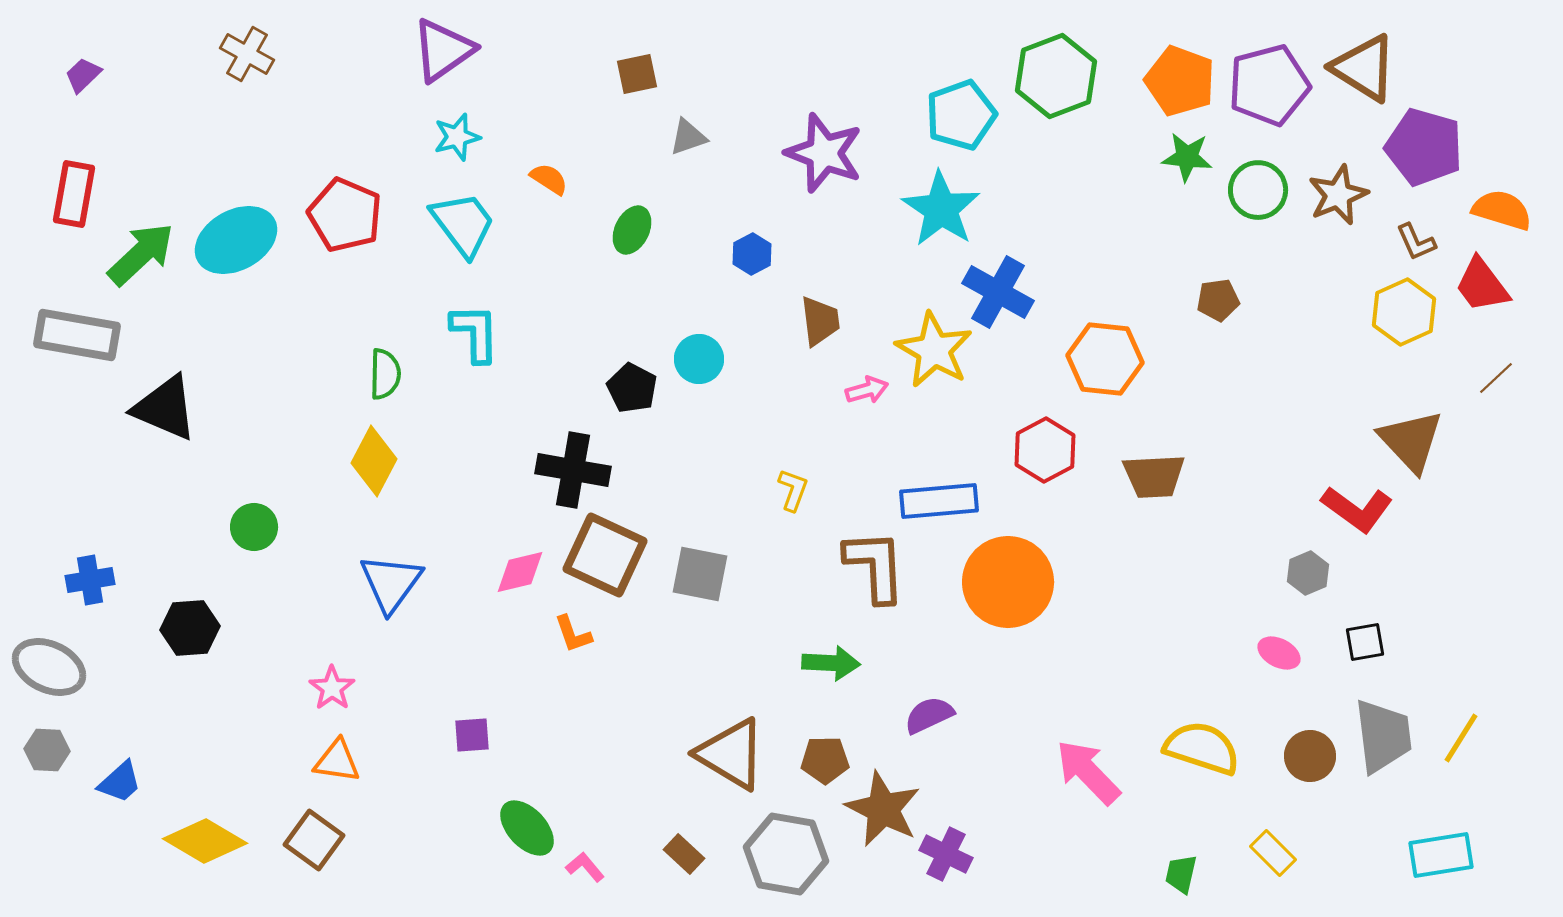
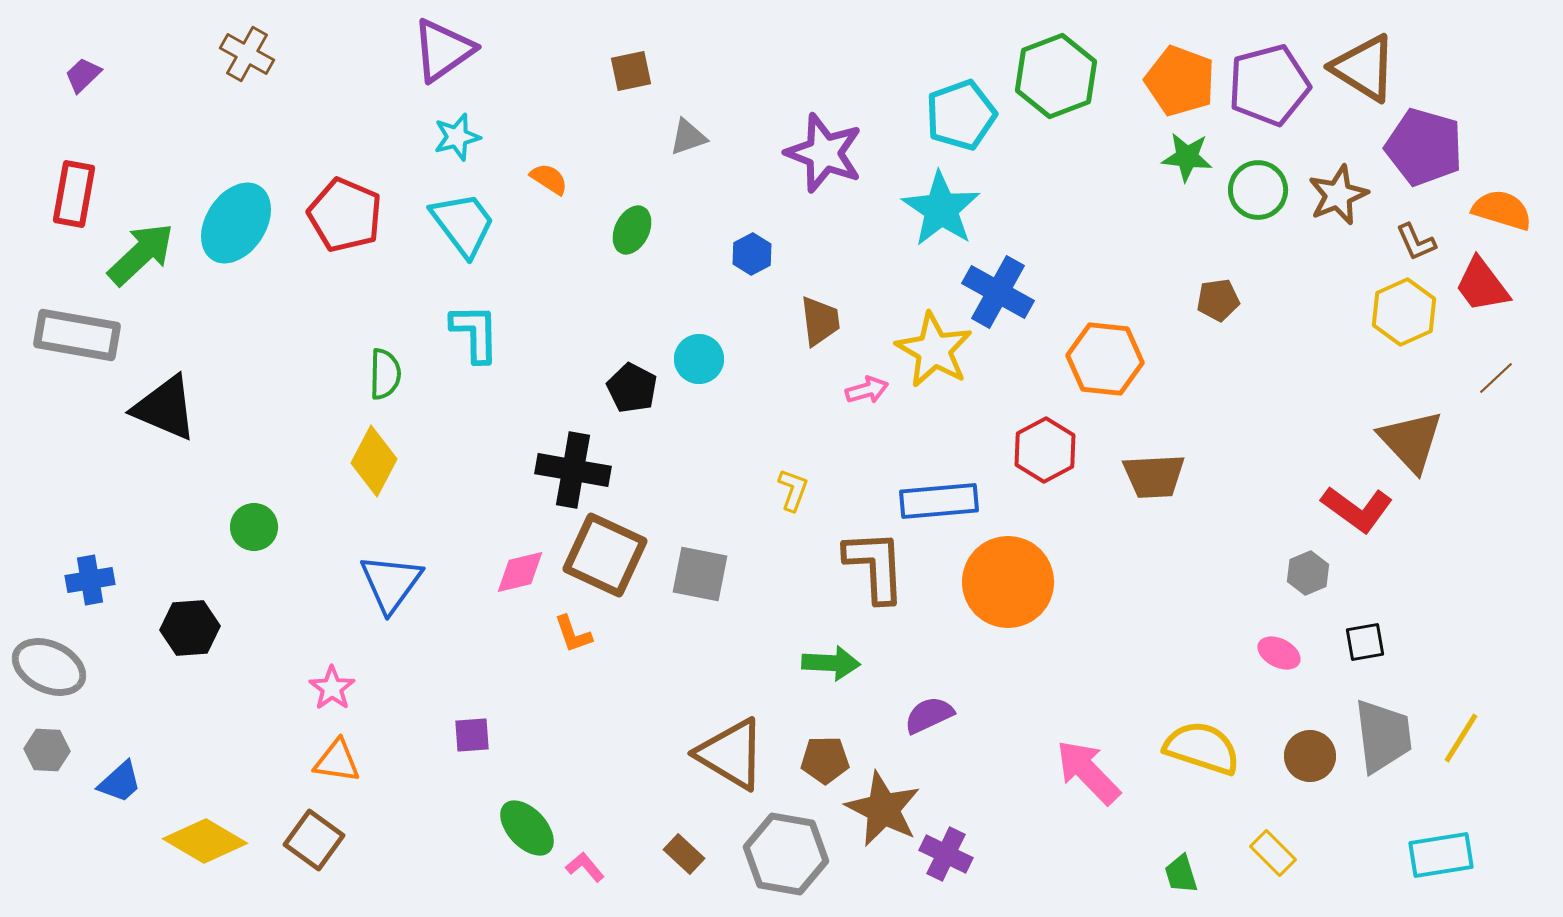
brown square at (637, 74): moved 6 px left, 3 px up
cyan ellipse at (236, 240): moved 17 px up; rotated 28 degrees counterclockwise
green trapezoid at (1181, 874): rotated 30 degrees counterclockwise
